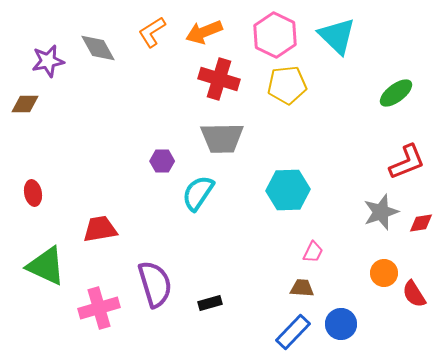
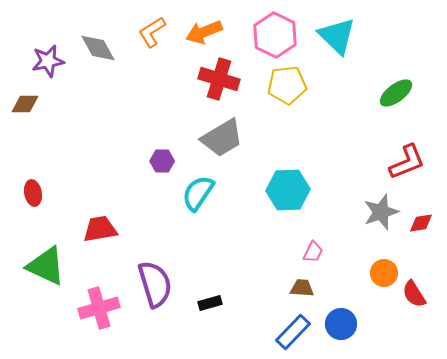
gray trapezoid: rotated 30 degrees counterclockwise
